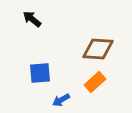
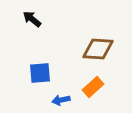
orange rectangle: moved 2 px left, 5 px down
blue arrow: rotated 18 degrees clockwise
